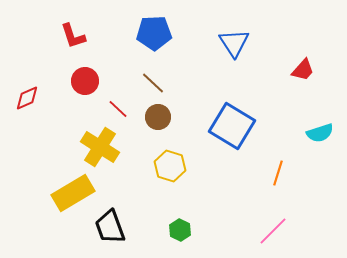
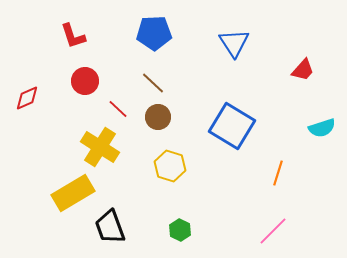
cyan semicircle: moved 2 px right, 5 px up
